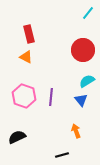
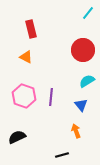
red rectangle: moved 2 px right, 5 px up
blue triangle: moved 5 px down
